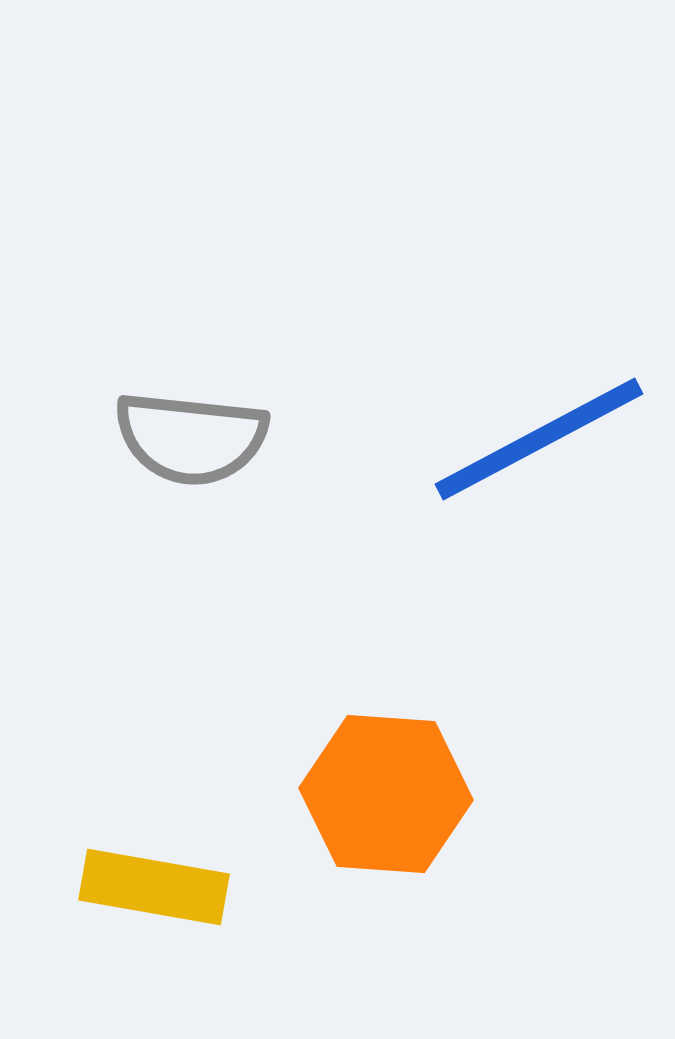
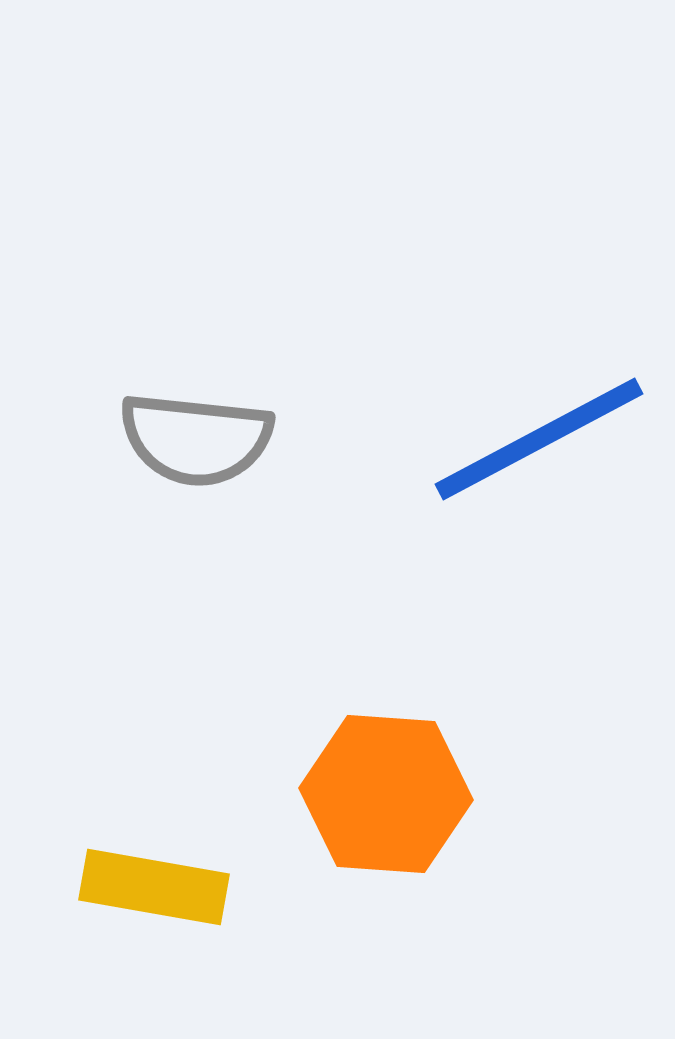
gray semicircle: moved 5 px right, 1 px down
